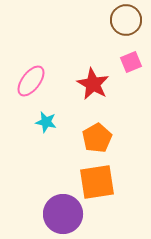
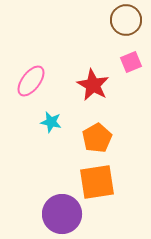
red star: moved 1 px down
cyan star: moved 5 px right
purple circle: moved 1 px left
